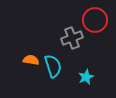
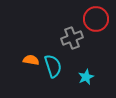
red circle: moved 1 px right, 1 px up
